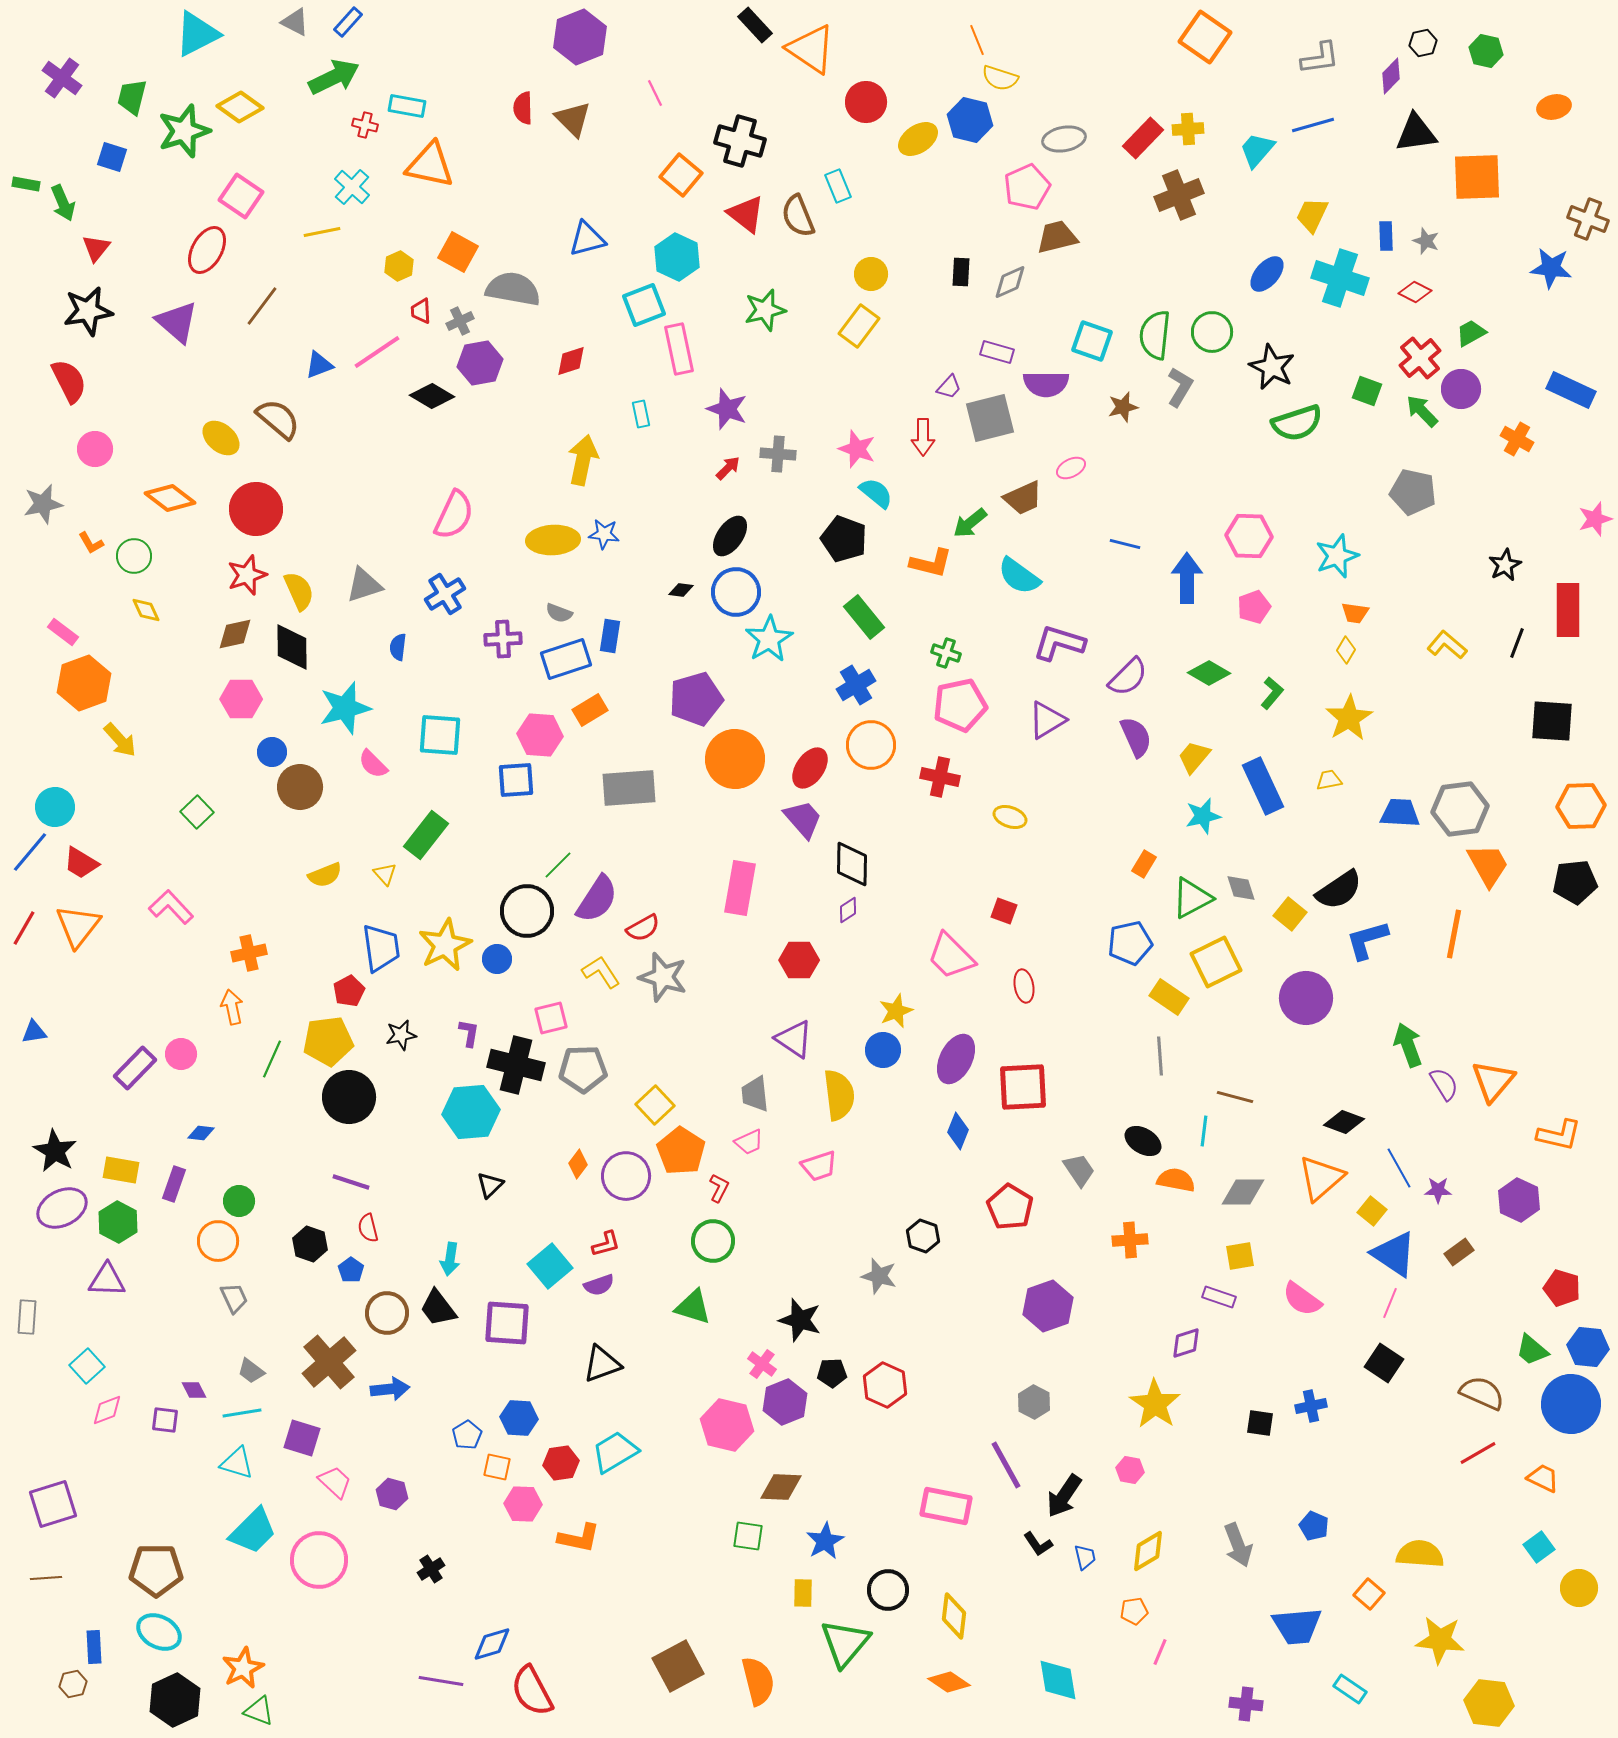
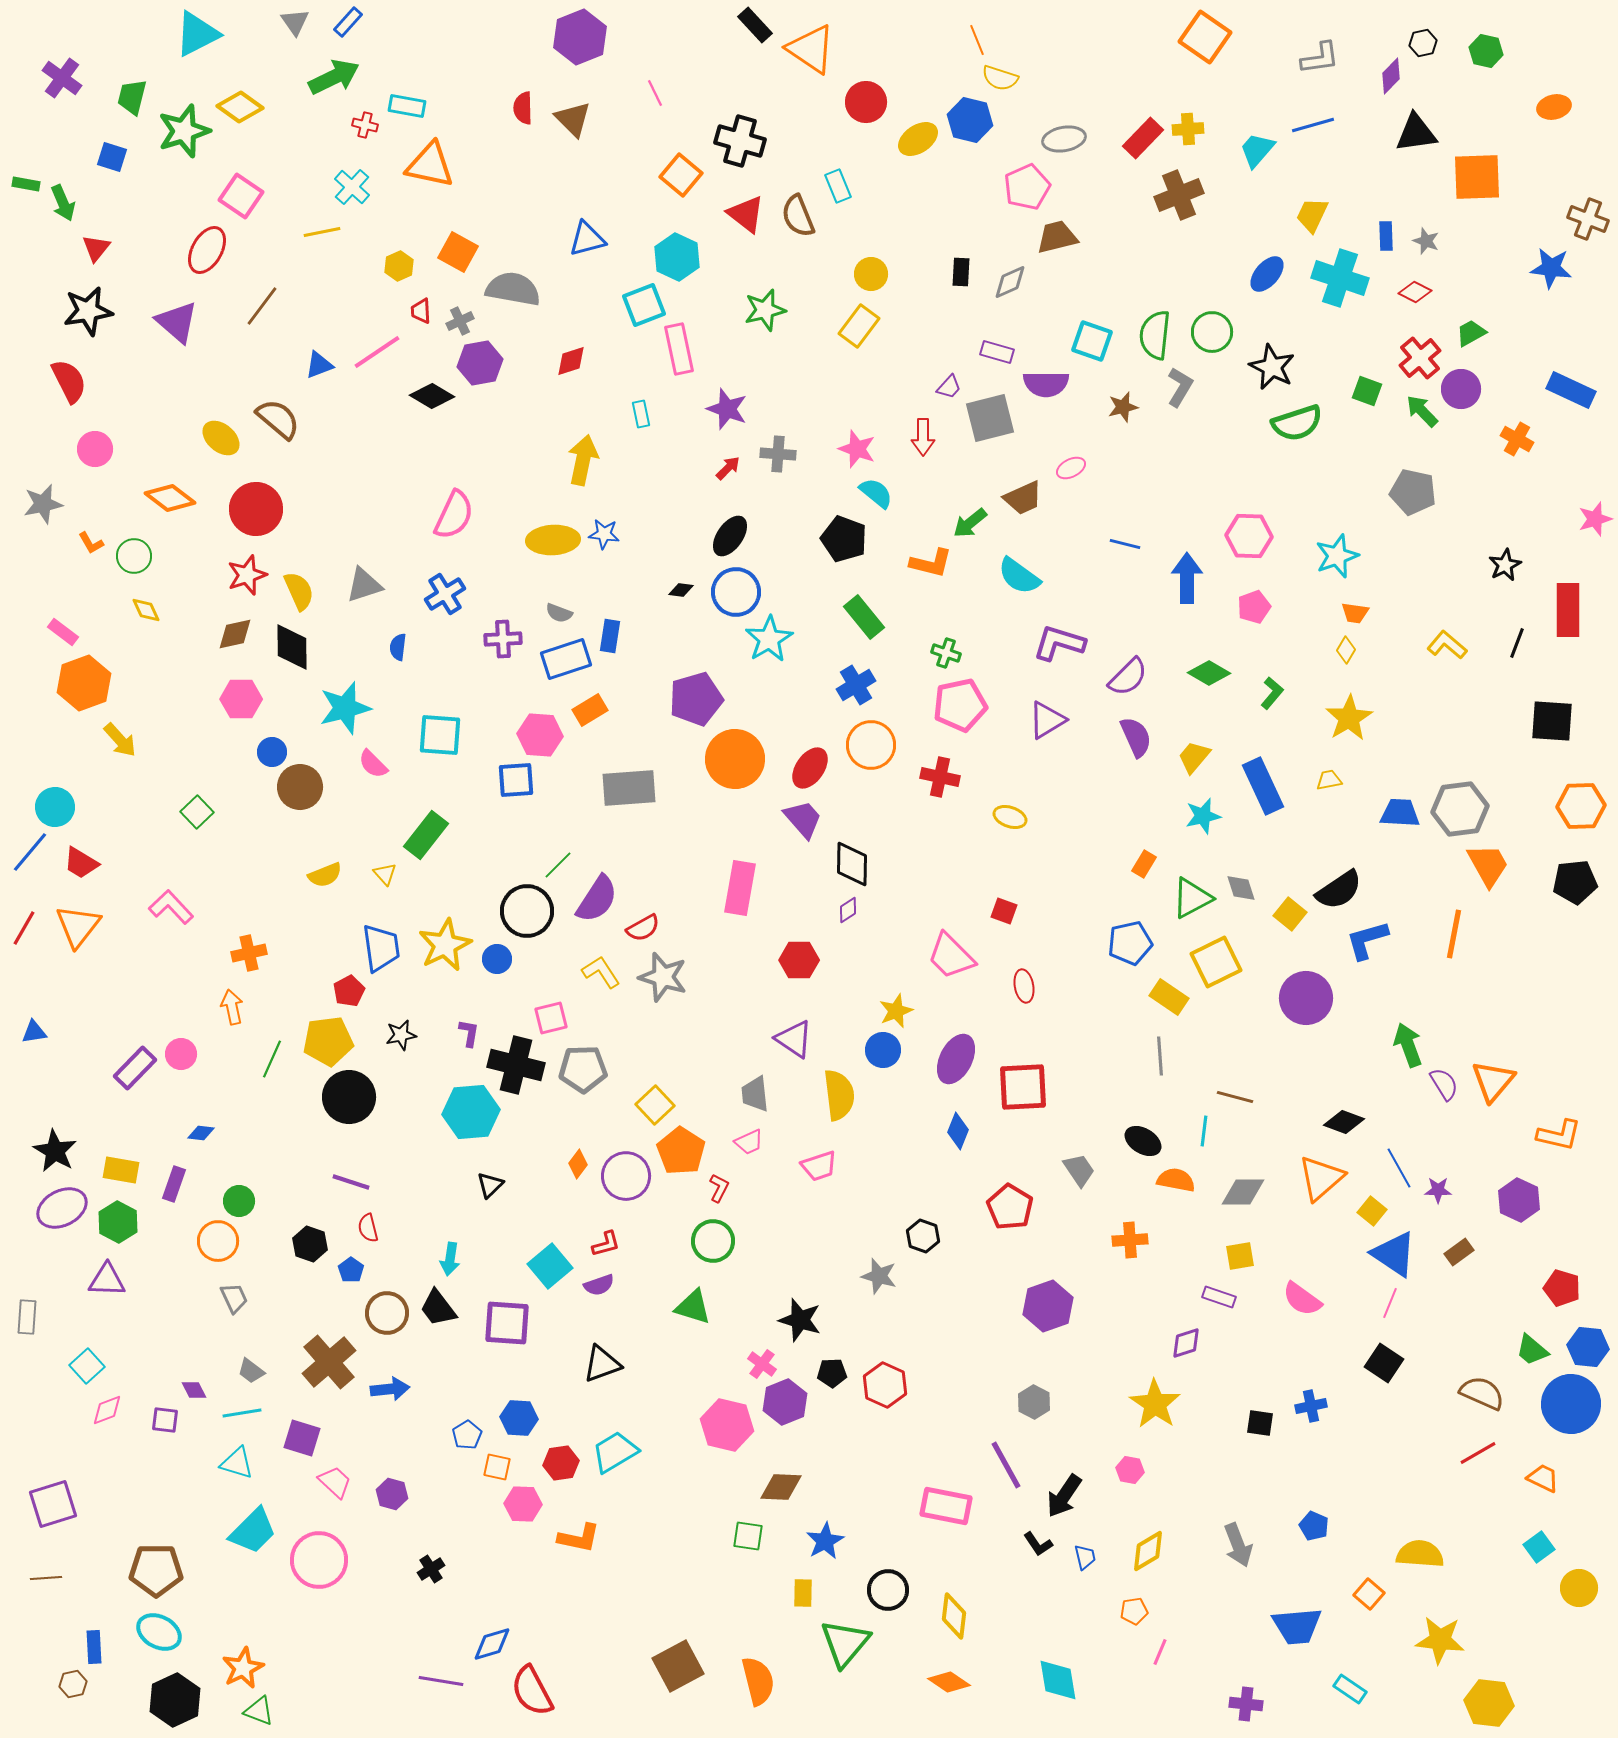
gray triangle at (295, 22): rotated 28 degrees clockwise
